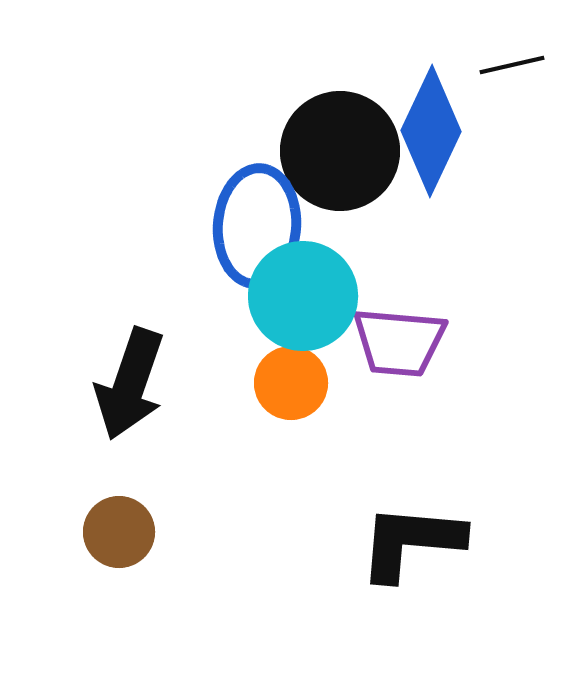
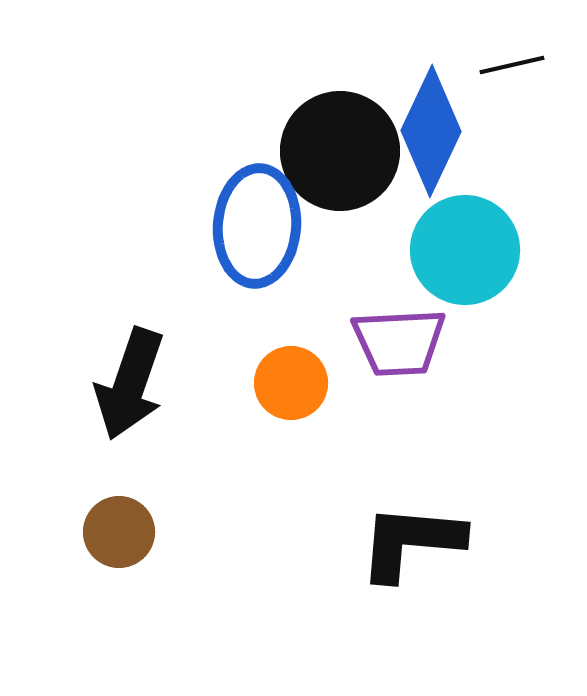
cyan circle: moved 162 px right, 46 px up
purple trapezoid: rotated 8 degrees counterclockwise
